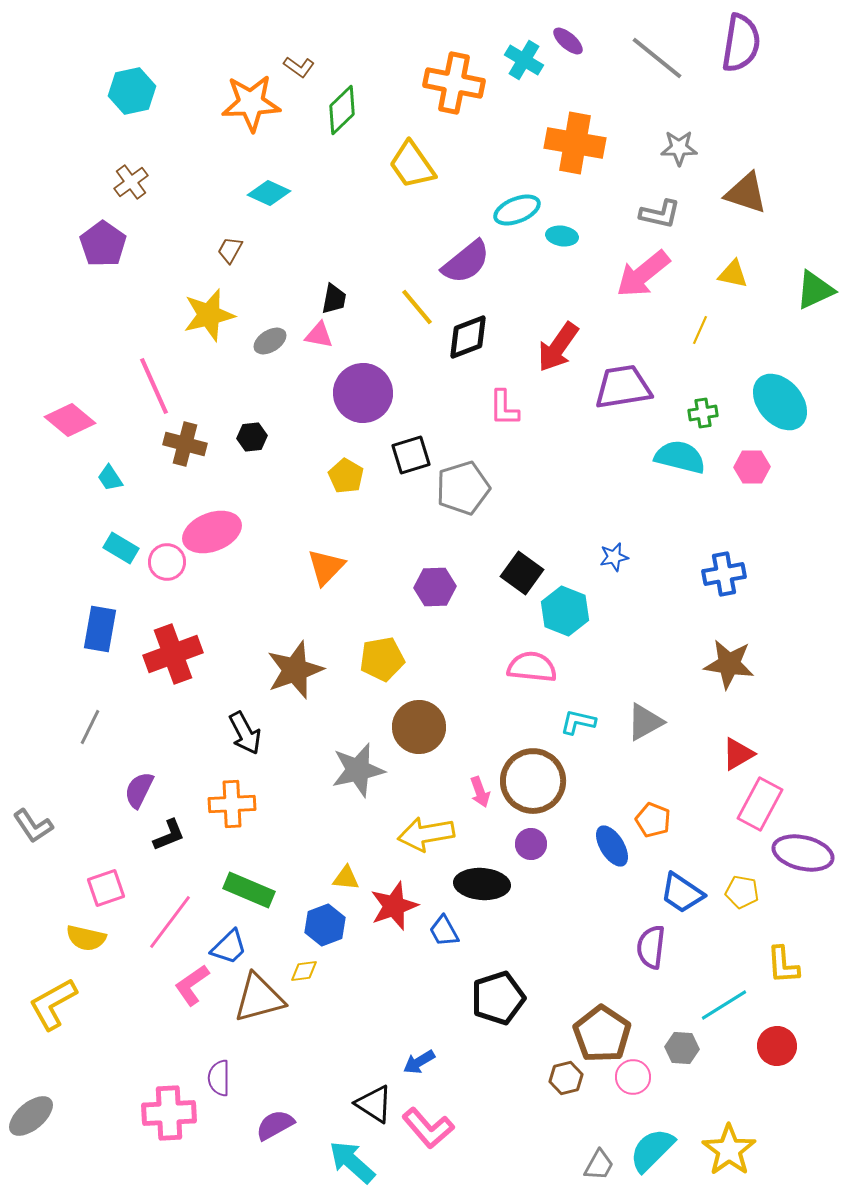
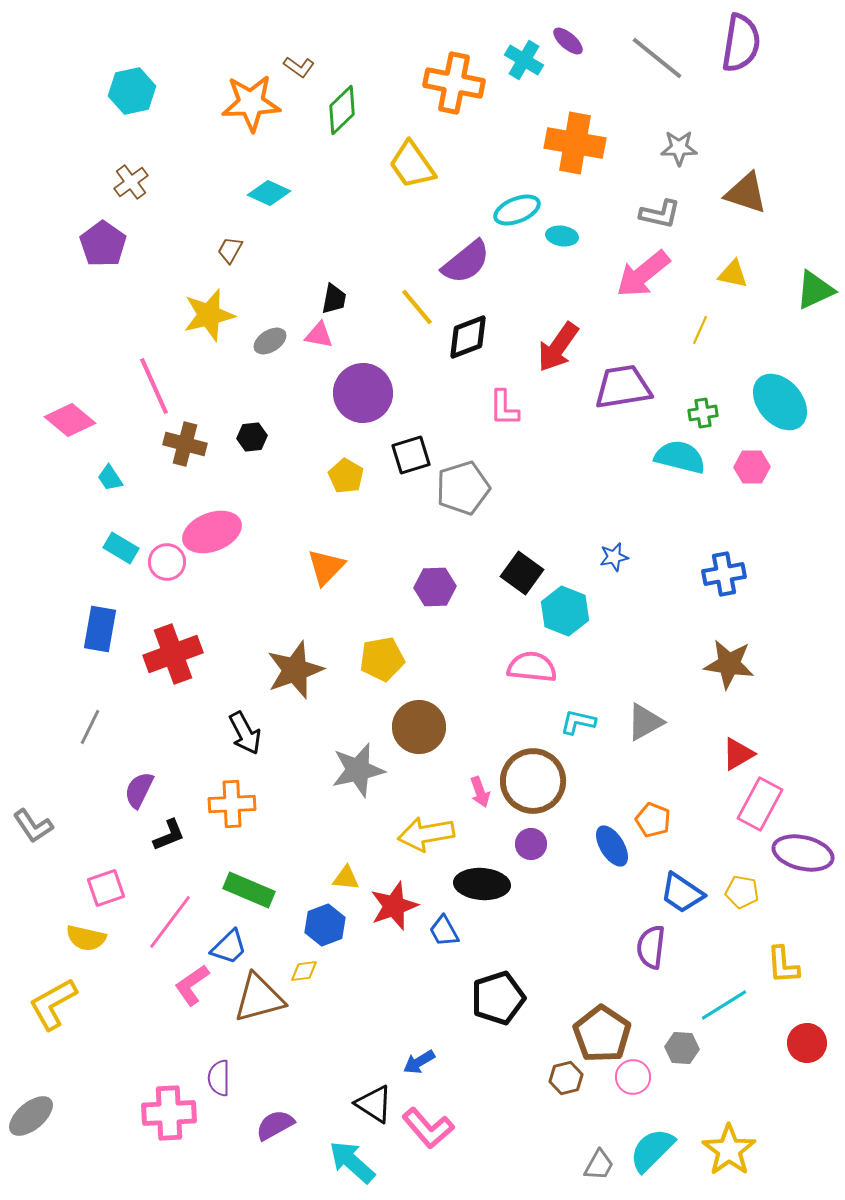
red circle at (777, 1046): moved 30 px right, 3 px up
